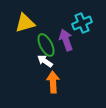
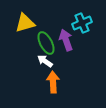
green ellipse: moved 2 px up
